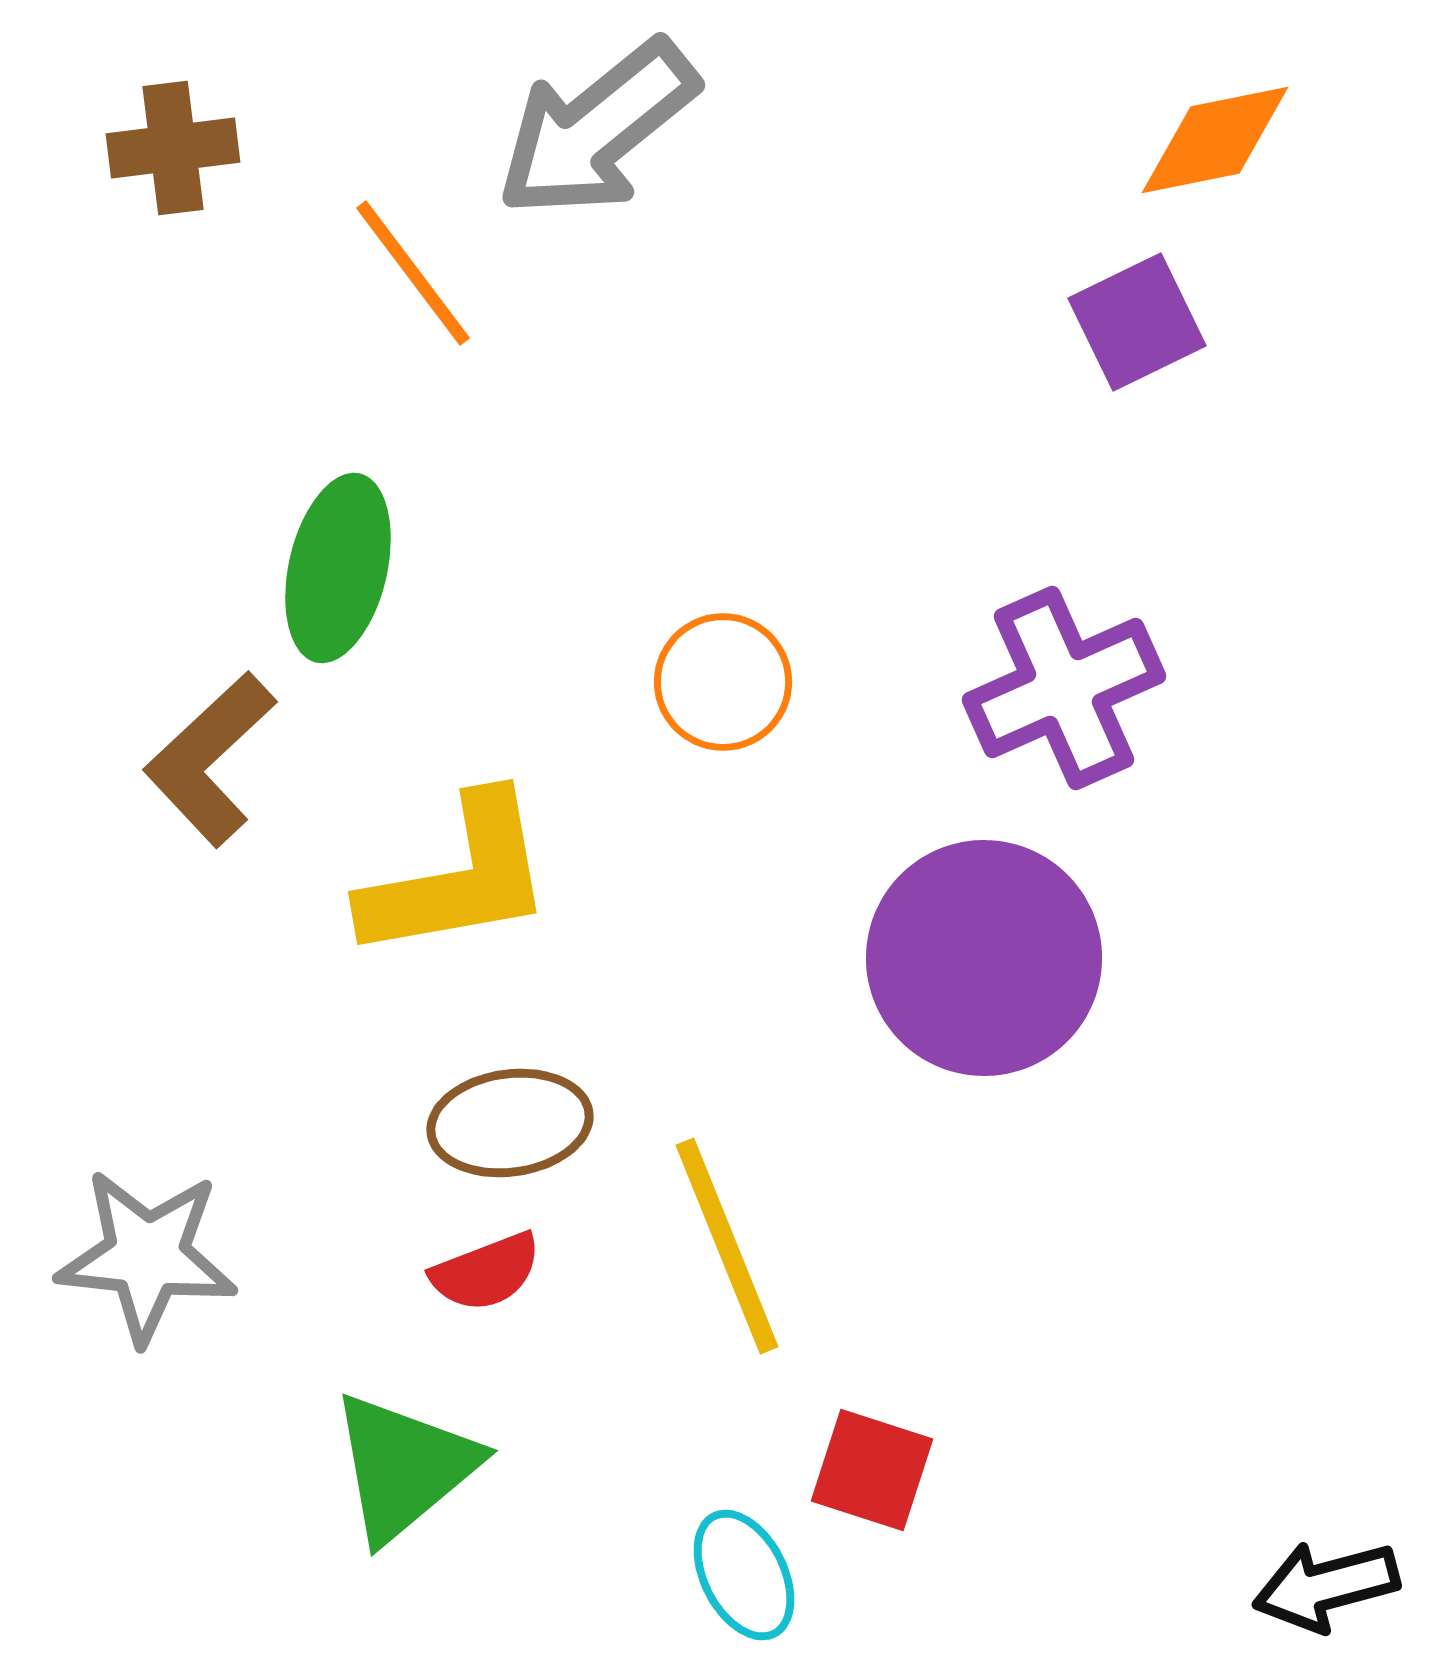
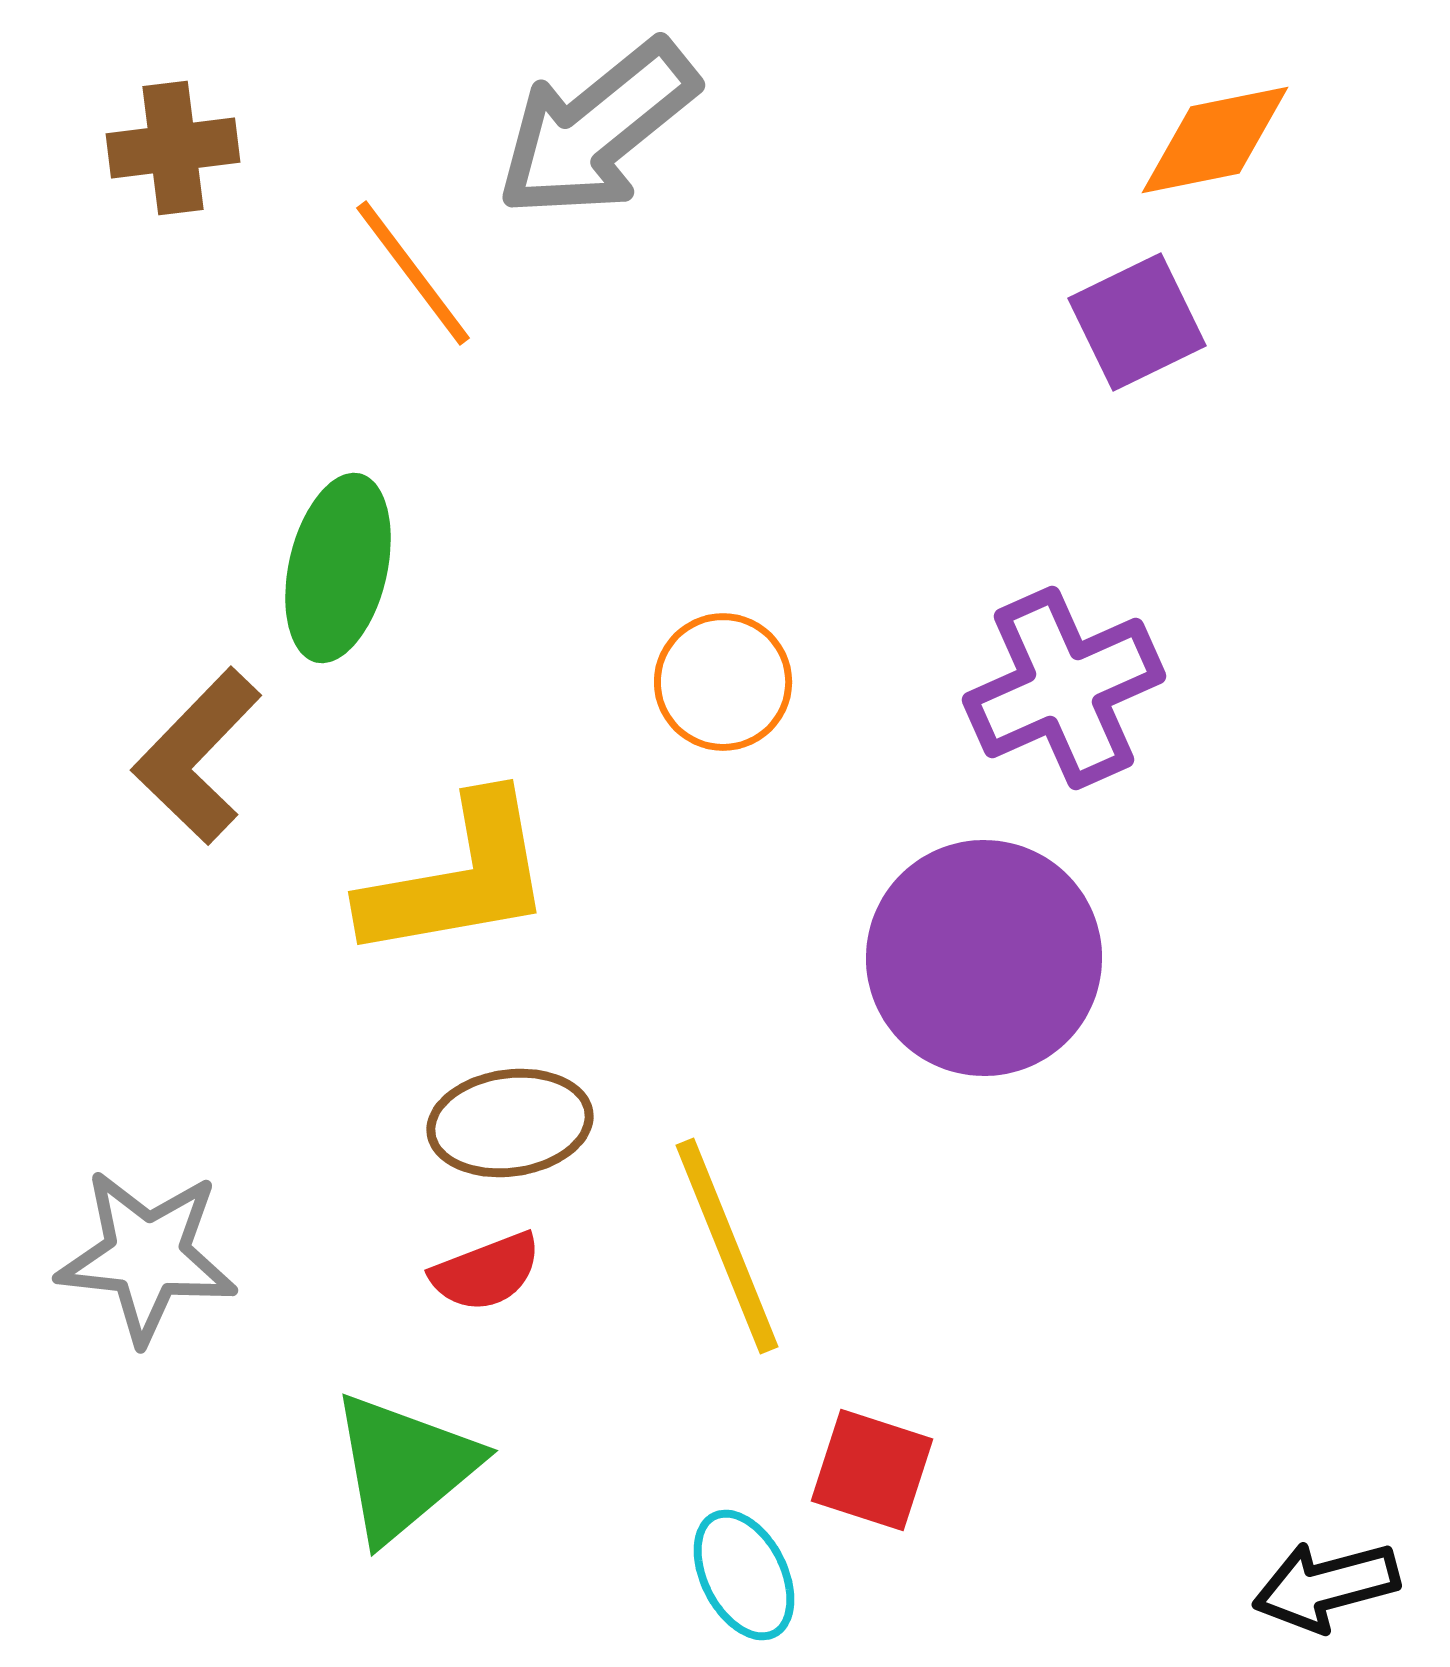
brown L-shape: moved 13 px left, 3 px up; rotated 3 degrees counterclockwise
